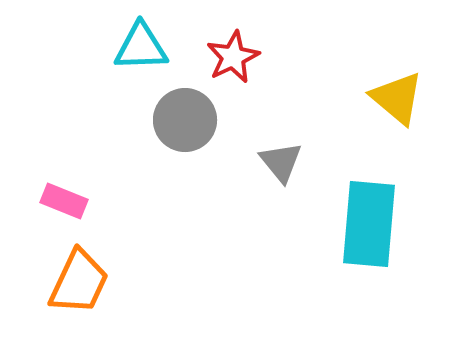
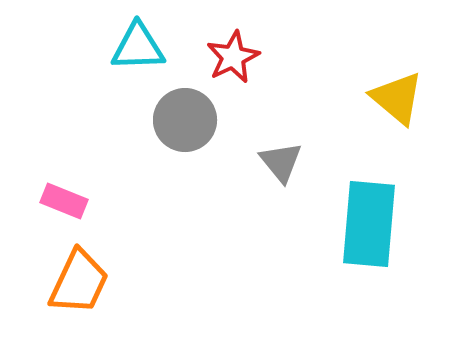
cyan triangle: moved 3 px left
